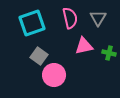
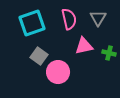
pink semicircle: moved 1 px left, 1 px down
pink circle: moved 4 px right, 3 px up
